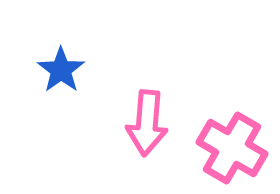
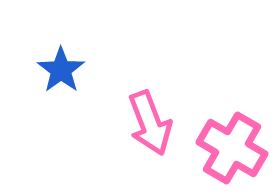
pink arrow: moved 3 px right; rotated 26 degrees counterclockwise
